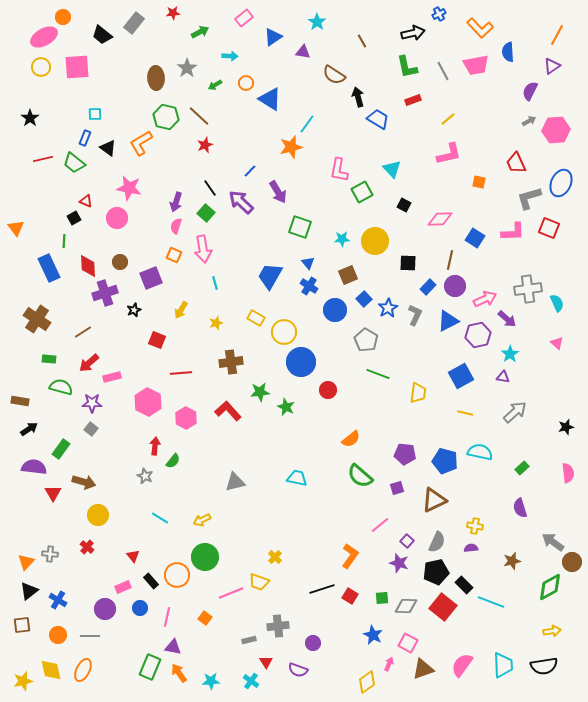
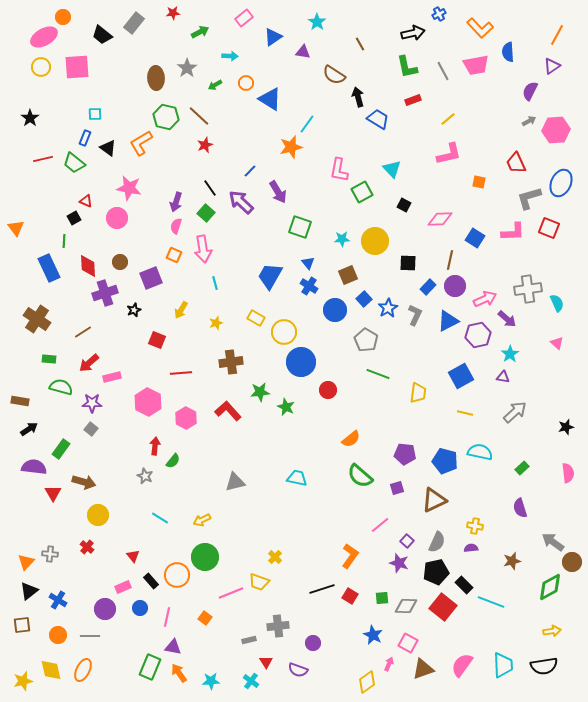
brown line at (362, 41): moved 2 px left, 3 px down
